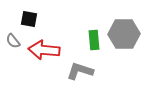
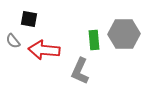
gray L-shape: rotated 84 degrees counterclockwise
